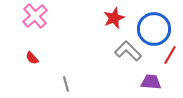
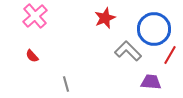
red star: moved 9 px left
red semicircle: moved 2 px up
